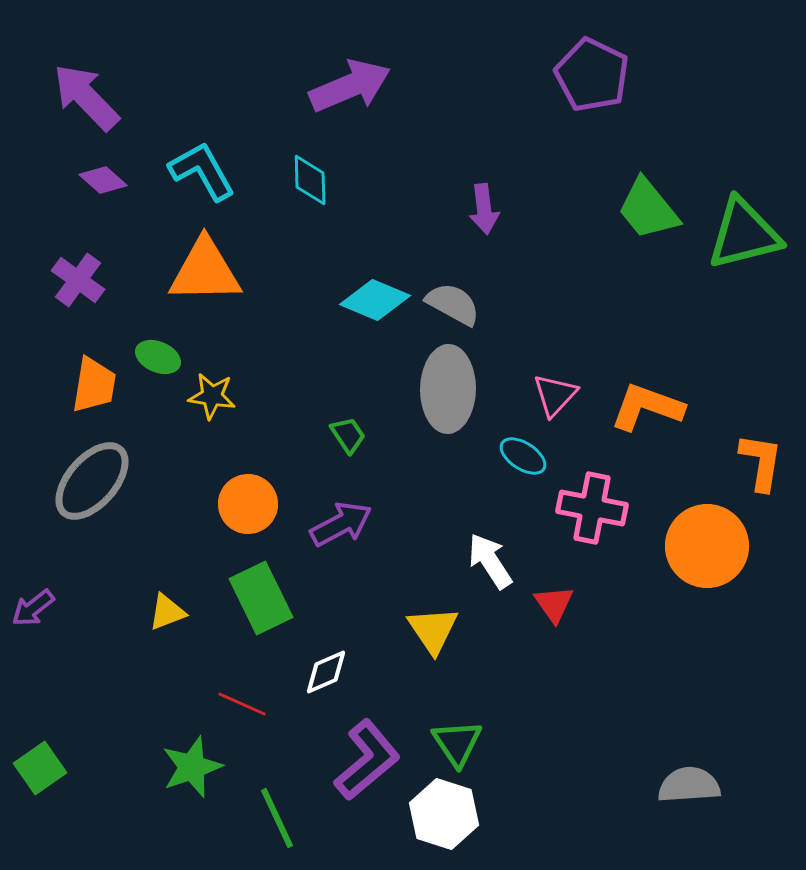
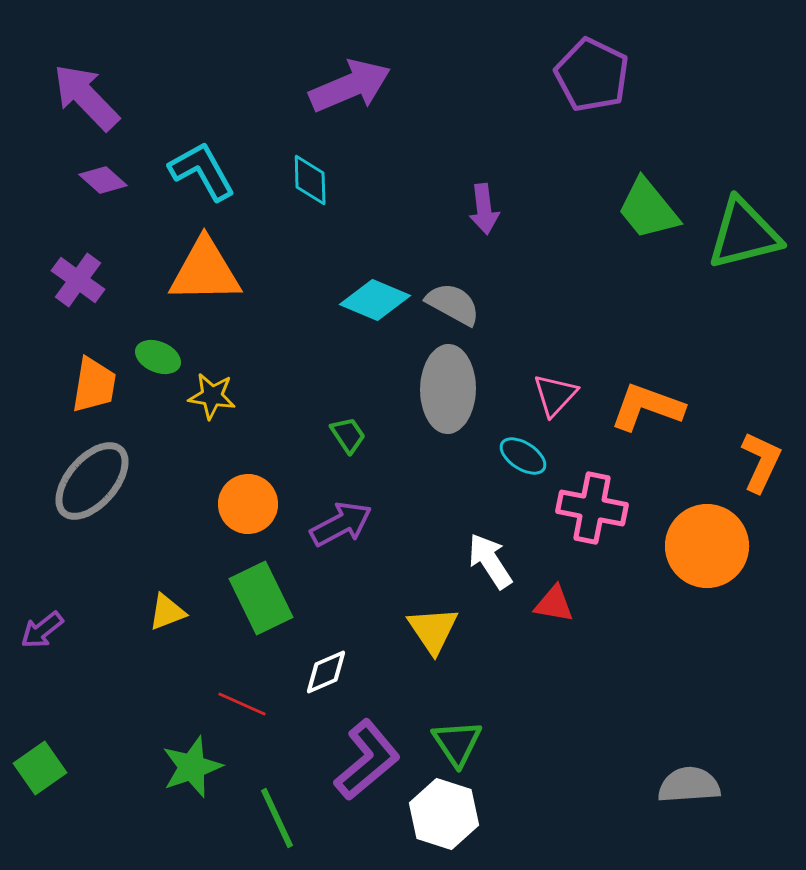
orange L-shape at (761, 462): rotated 16 degrees clockwise
red triangle at (554, 604): rotated 45 degrees counterclockwise
purple arrow at (33, 608): moved 9 px right, 22 px down
